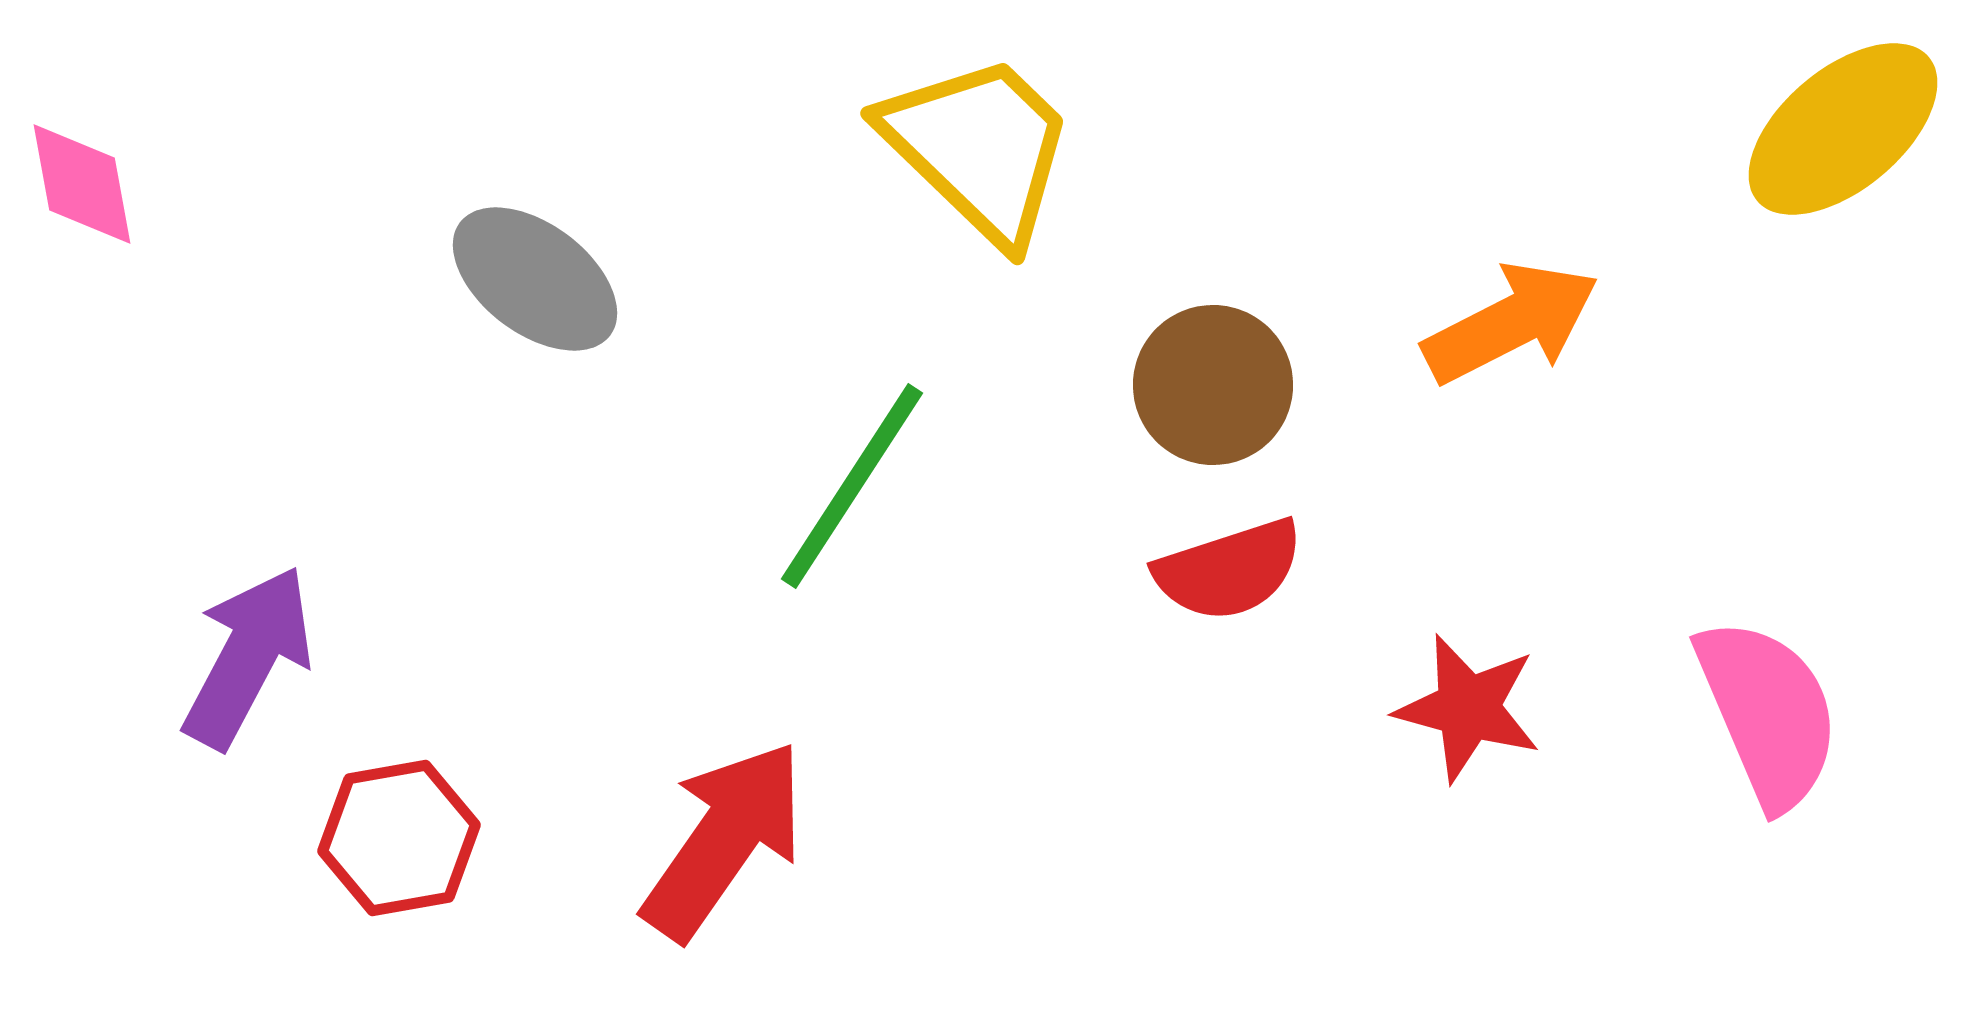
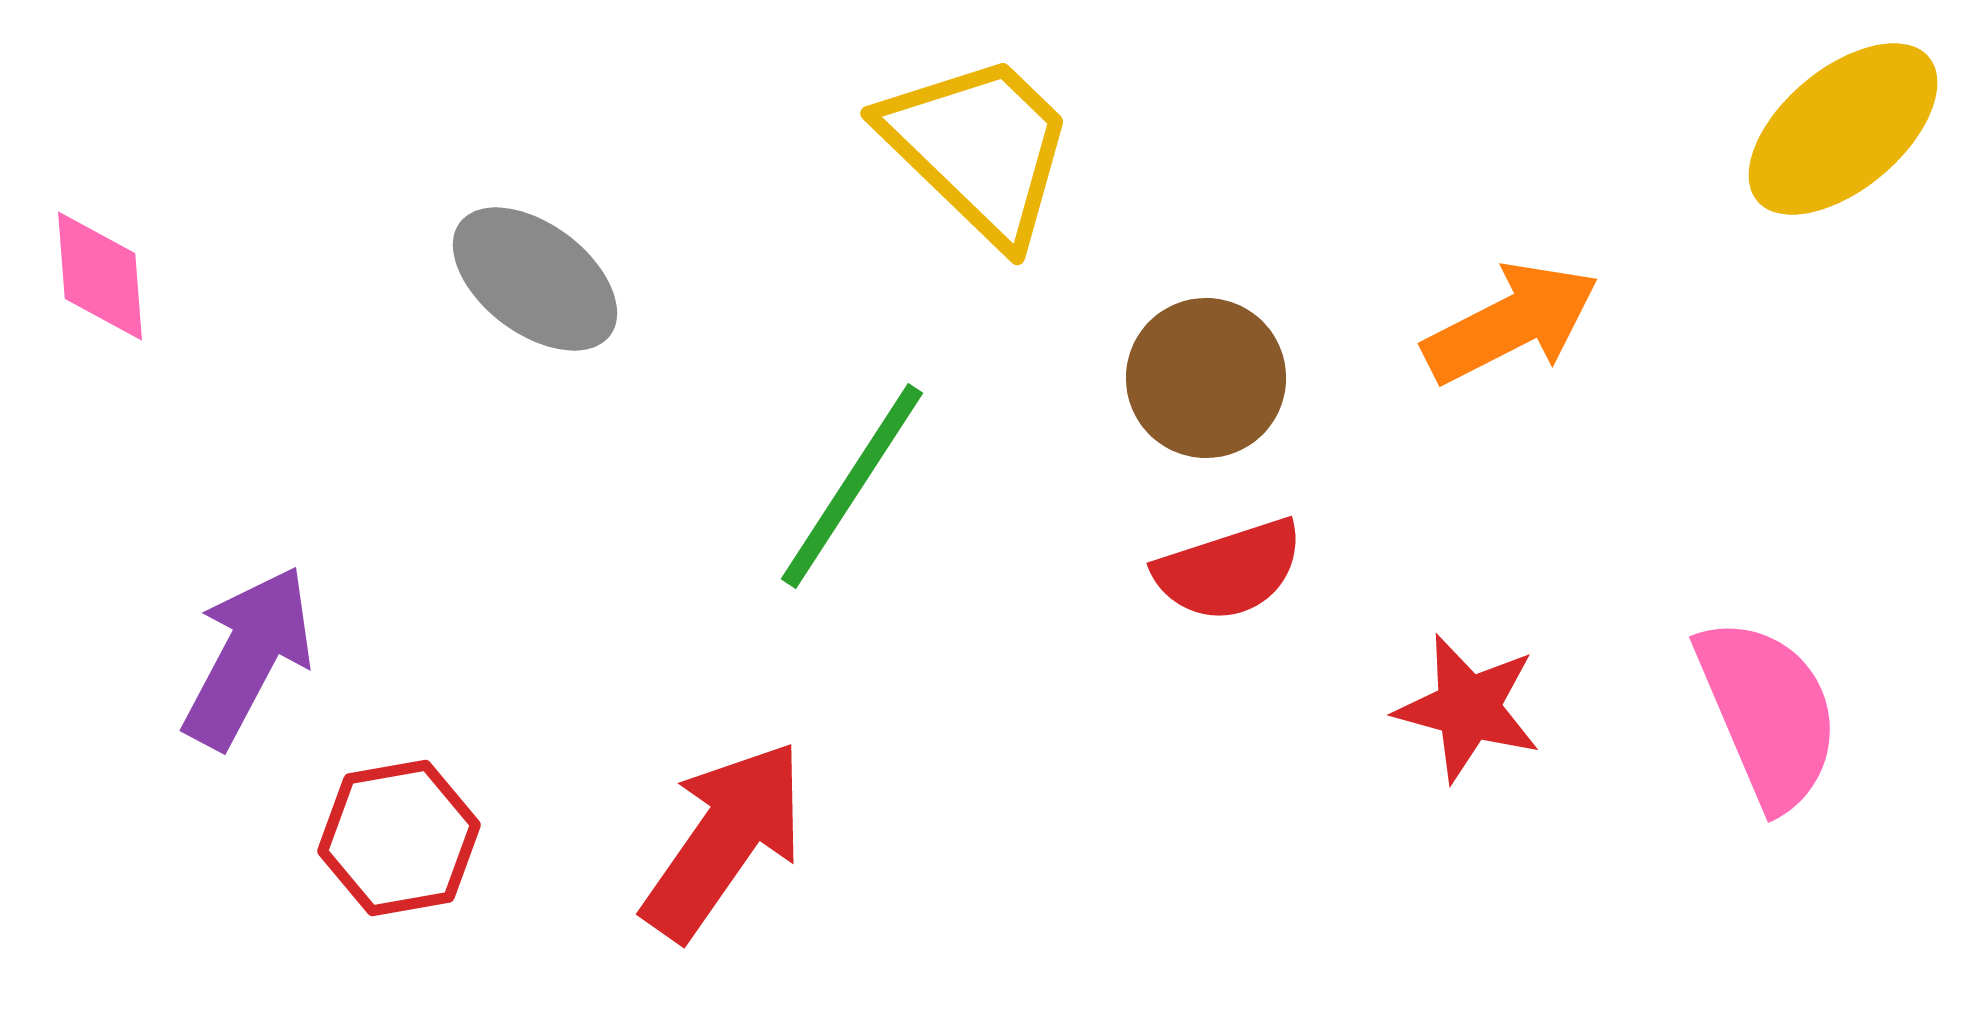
pink diamond: moved 18 px right, 92 px down; rotated 6 degrees clockwise
brown circle: moved 7 px left, 7 px up
